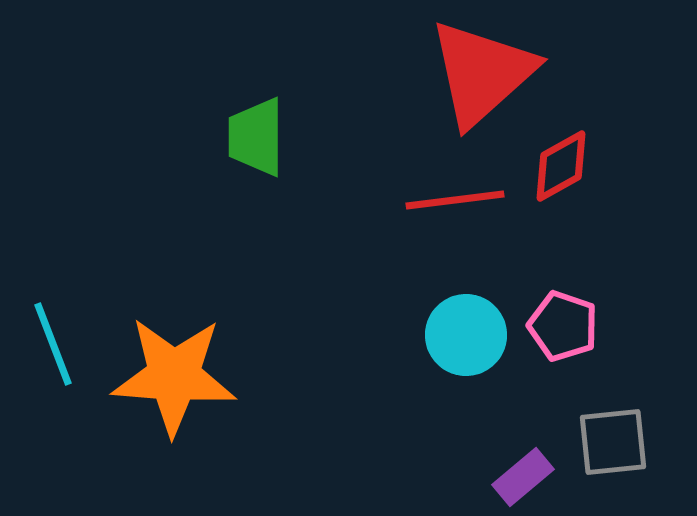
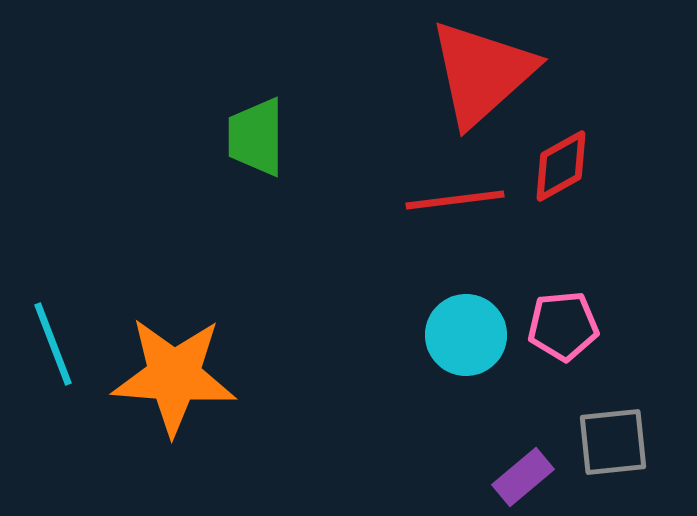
pink pentagon: rotated 24 degrees counterclockwise
